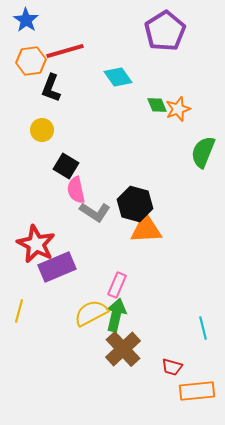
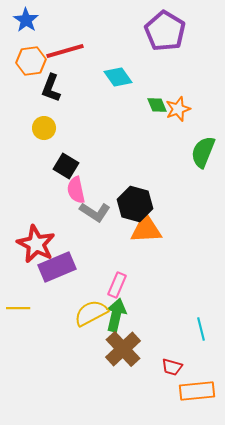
purple pentagon: rotated 9 degrees counterclockwise
yellow circle: moved 2 px right, 2 px up
yellow line: moved 1 px left, 3 px up; rotated 75 degrees clockwise
cyan line: moved 2 px left, 1 px down
